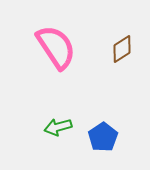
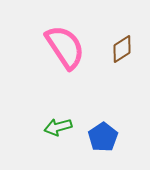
pink semicircle: moved 9 px right
